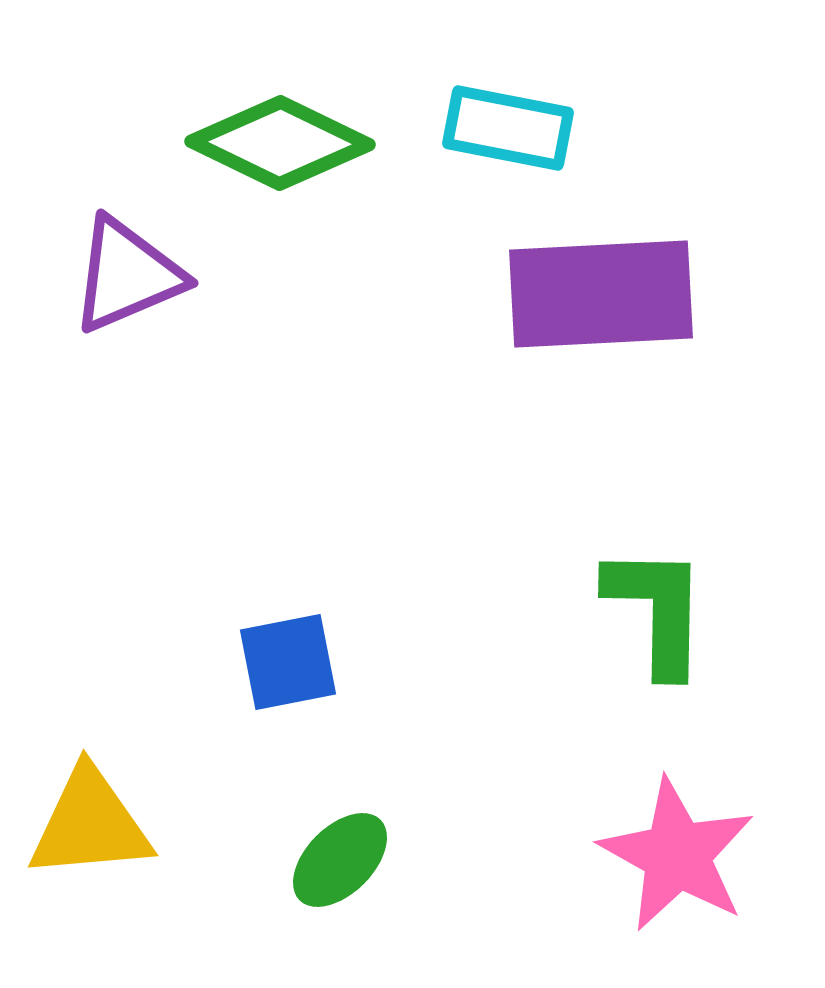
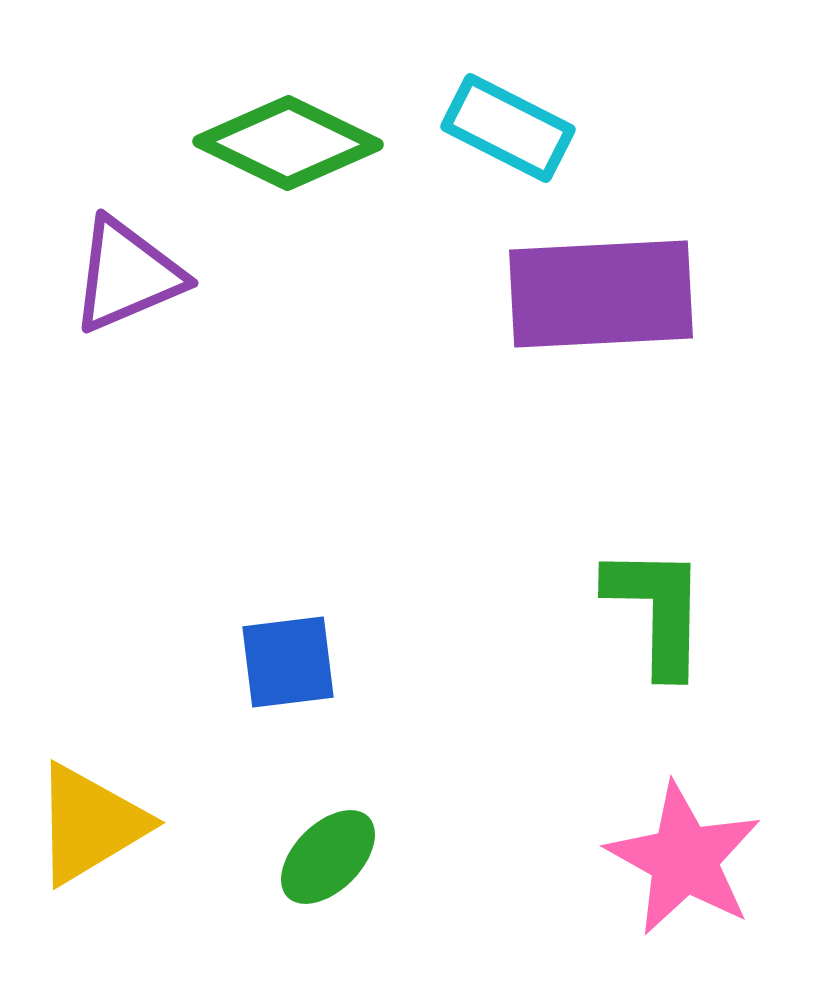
cyan rectangle: rotated 16 degrees clockwise
green diamond: moved 8 px right
blue square: rotated 4 degrees clockwise
yellow triangle: rotated 26 degrees counterclockwise
pink star: moved 7 px right, 4 px down
green ellipse: moved 12 px left, 3 px up
